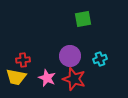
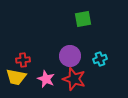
pink star: moved 1 px left, 1 px down
